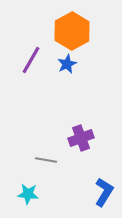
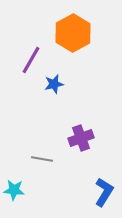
orange hexagon: moved 1 px right, 2 px down
blue star: moved 13 px left, 20 px down; rotated 12 degrees clockwise
gray line: moved 4 px left, 1 px up
cyan star: moved 14 px left, 4 px up
